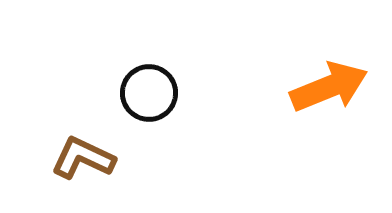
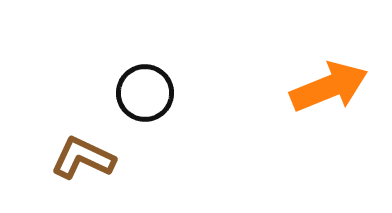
black circle: moved 4 px left
